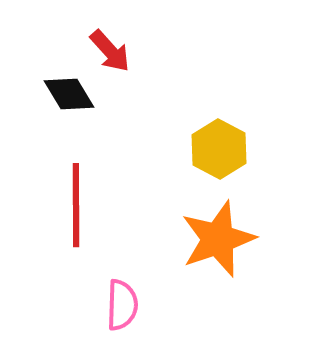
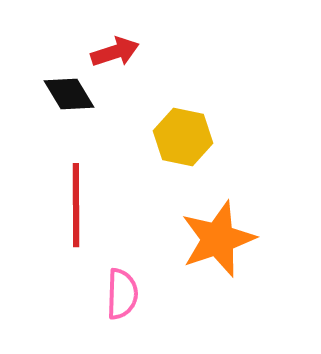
red arrow: moved 5 px right, 1 px down; rotated 66 degrees counterclockwise
yellow hexagon: moved 36 px left, 12 px up; rotated 16 degrees counterclockwise
pink semicircle: moved 11 px up
